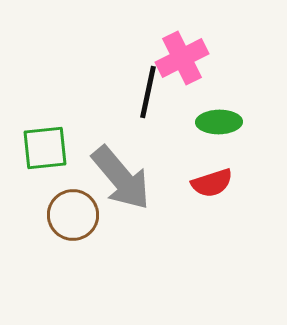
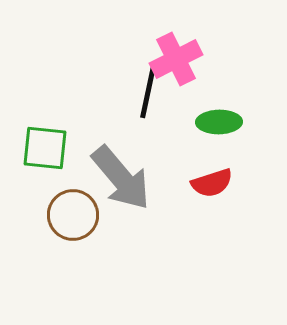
pink cross: moved 6 px left, 1 px down
green square: rotated 12 degrees clockwise
